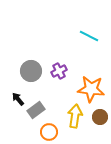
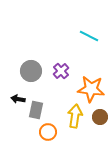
purple cross: moved 2 px right; rotated 14 degrees counterclockwise
black arrow: rotated 40 degrees counterclockwise
gray rectangle: rotated 42 degrees counterclockwise
orange circle: moved 1 px left
